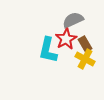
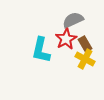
cyan L-shape: moved 7 px left
